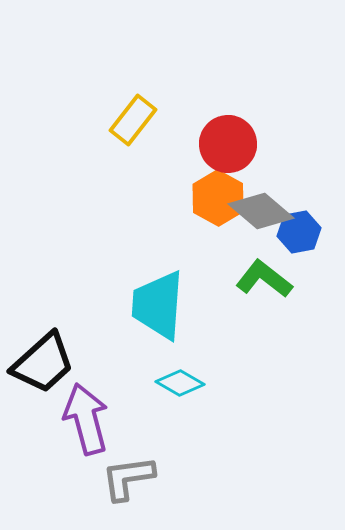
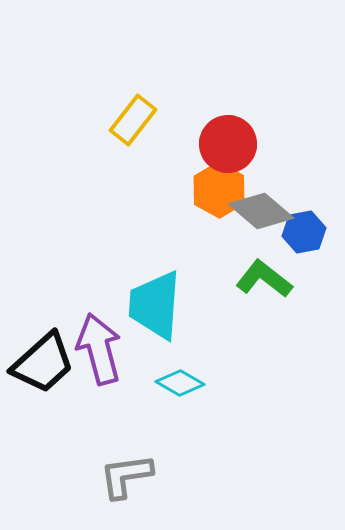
orange hexagon: moved 1 px right, 8 px up
blue hexagon: moved 5 px right
cyan trapezoid: moved 3 px left
purple arrow: moved 13 px right, 70 px up
gray L-shape: moved 2 px left, 2 px up
